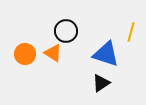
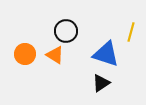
orange triangle: moved 2 px right, 2 px down
